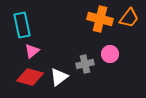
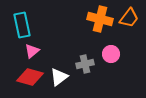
pink circle: moved 1 px right
